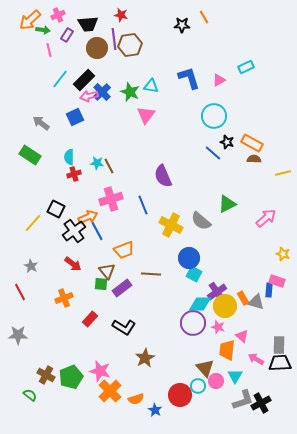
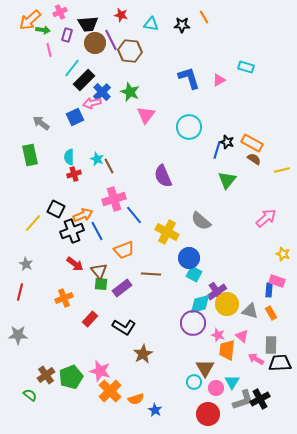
pink cross at (58, 15): moved 2 px right, 3 px up
purple rectangle at (67, 35): rotated 16 degrees counterclockwise
purple line at (114, 39): moved 3 px left, 1 px down; rotated 20 degrees counterclockwise
brown hexagon at (130, 45): moved 6 px down; rotated 15 degrees clockwise
brown circle at (97, 48): moved 2 px left, 5 px up
cyan rectangle at (246, 67): rotated 42 degrees clockwise
cyan line at (60, 79): moved 12 px right, 11 px up
cyan triangle at (151, 86): moved 62 px up
pink arrow at (89, 96): moved 3 px right, 7 px down
cyan circle at (214, 116): moved 25 px left, 11 px down
blue line at (213, 153): moved 4 px right, 3 px up; rotated 66 degrees clockwise
green rectangle at (30, 155): rotated 45 degrees clockwise
brown semicircle at (254, 159): rotated 32 degrees clockwise
cyan star at (97, 163): moved 4 px up; rotated 16 degrees clockwise
yellow line at (283, 173): moved 1 px left, 3 px up
pink cross at (111, 199): moved 3 px right
green triangle at (227, 204): moved 24 px up; rotated 24 degrees counterclockwise
blue line at (143, 205): moved 9 px left, 10 px down; rotated 18 degrees counterclockwise
orange arrow at (88, 217): moved 5 px left, 2 px up
yellow cross at (171, 225): moved 4 px left, 7 px down
black cross at (74, 231): moved 2 px left; rotated 15 degrees clockwise
red arrow at (73, 264): moved 2 px right
gray star at (31, 266): moved 5 px left, 2 px up
brown triangle at (107, 271): moved 8 px left
red line at (20, 292): rotated 42 degrees clockwise
orange rectangle at (243, 298): moved 28 px right, 15 px down
gray triangle at (256, 302): moved 6 px left, 9 px down
cyan diamond at (200, 304): rotated 15 degrees counterclockwise
yellow circle at (225, 306): moved 2 px right, 2 px up
pink star at (218, 327): moved 8 px down
gray rectangle at (279, 345): moved 8 px left
brown star at (145, 358): moved 2 px left, 4 px up
brown triangle at (205, 368): rotated 12 degrees clockwise
brown cross at (46, 375): rotated 24 degrees clockwise
cyan triangle at (235, 376): moved 3 px left, 6 px down
pink circle at (216, 381): moved 7 px down
cyan circle at (198, 386): moved 4 px left, 4 px up
red circle at (180, 395): moved 28 px right, 19 px down
black cross at (261, 403): moved 1 px left, 4 px up
